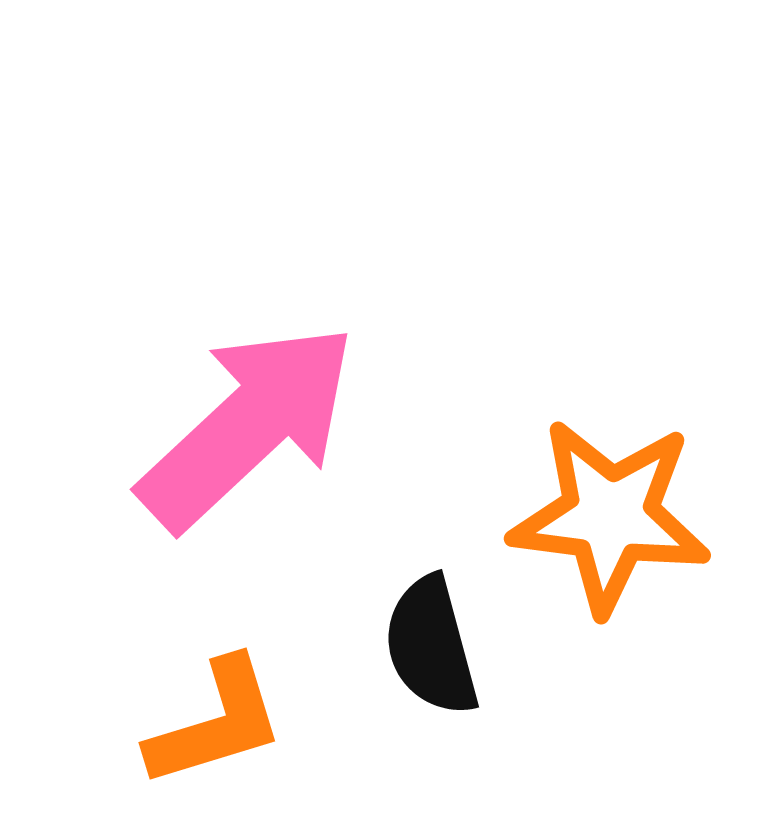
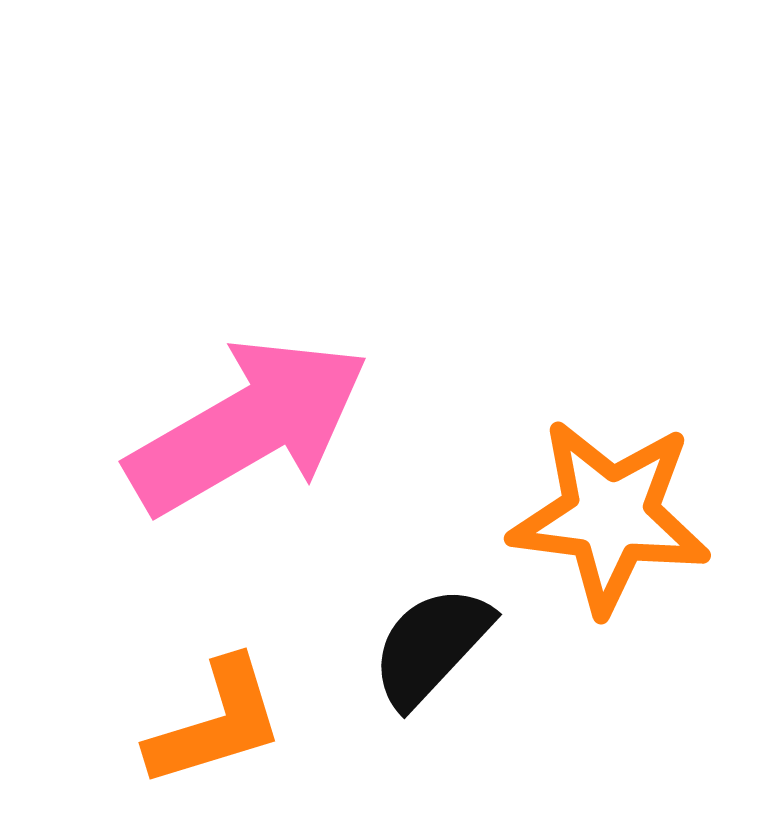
pink arrow: rotated 13 degrees clockwise
black semicircle: rotated 58 degrees clockwise
